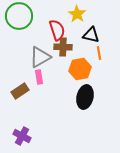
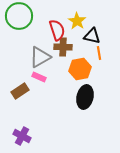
yellow star: moved 7 px down
black triangle: moved 1 px right, 1 px down
pink rectangle: rotated 56 degrees counterclockwise
